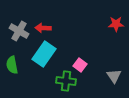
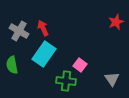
red star: moved 2 px up; rotated 21 degrees counterclockwise
red arrow: rotated 63 degrees clockwise
gray triangle: moved 2 px left, 3 px down
